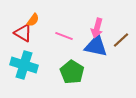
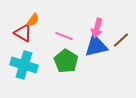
blue triangle: rotated 25 degrees counterclockwise
green pentagon: moved 6 px left, 11 px up
